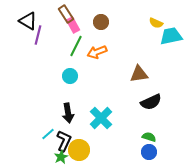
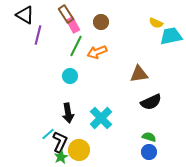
black triangle: moved 3 px left, 6 px up
black L-shape: moved 4 px left, 1 px down
